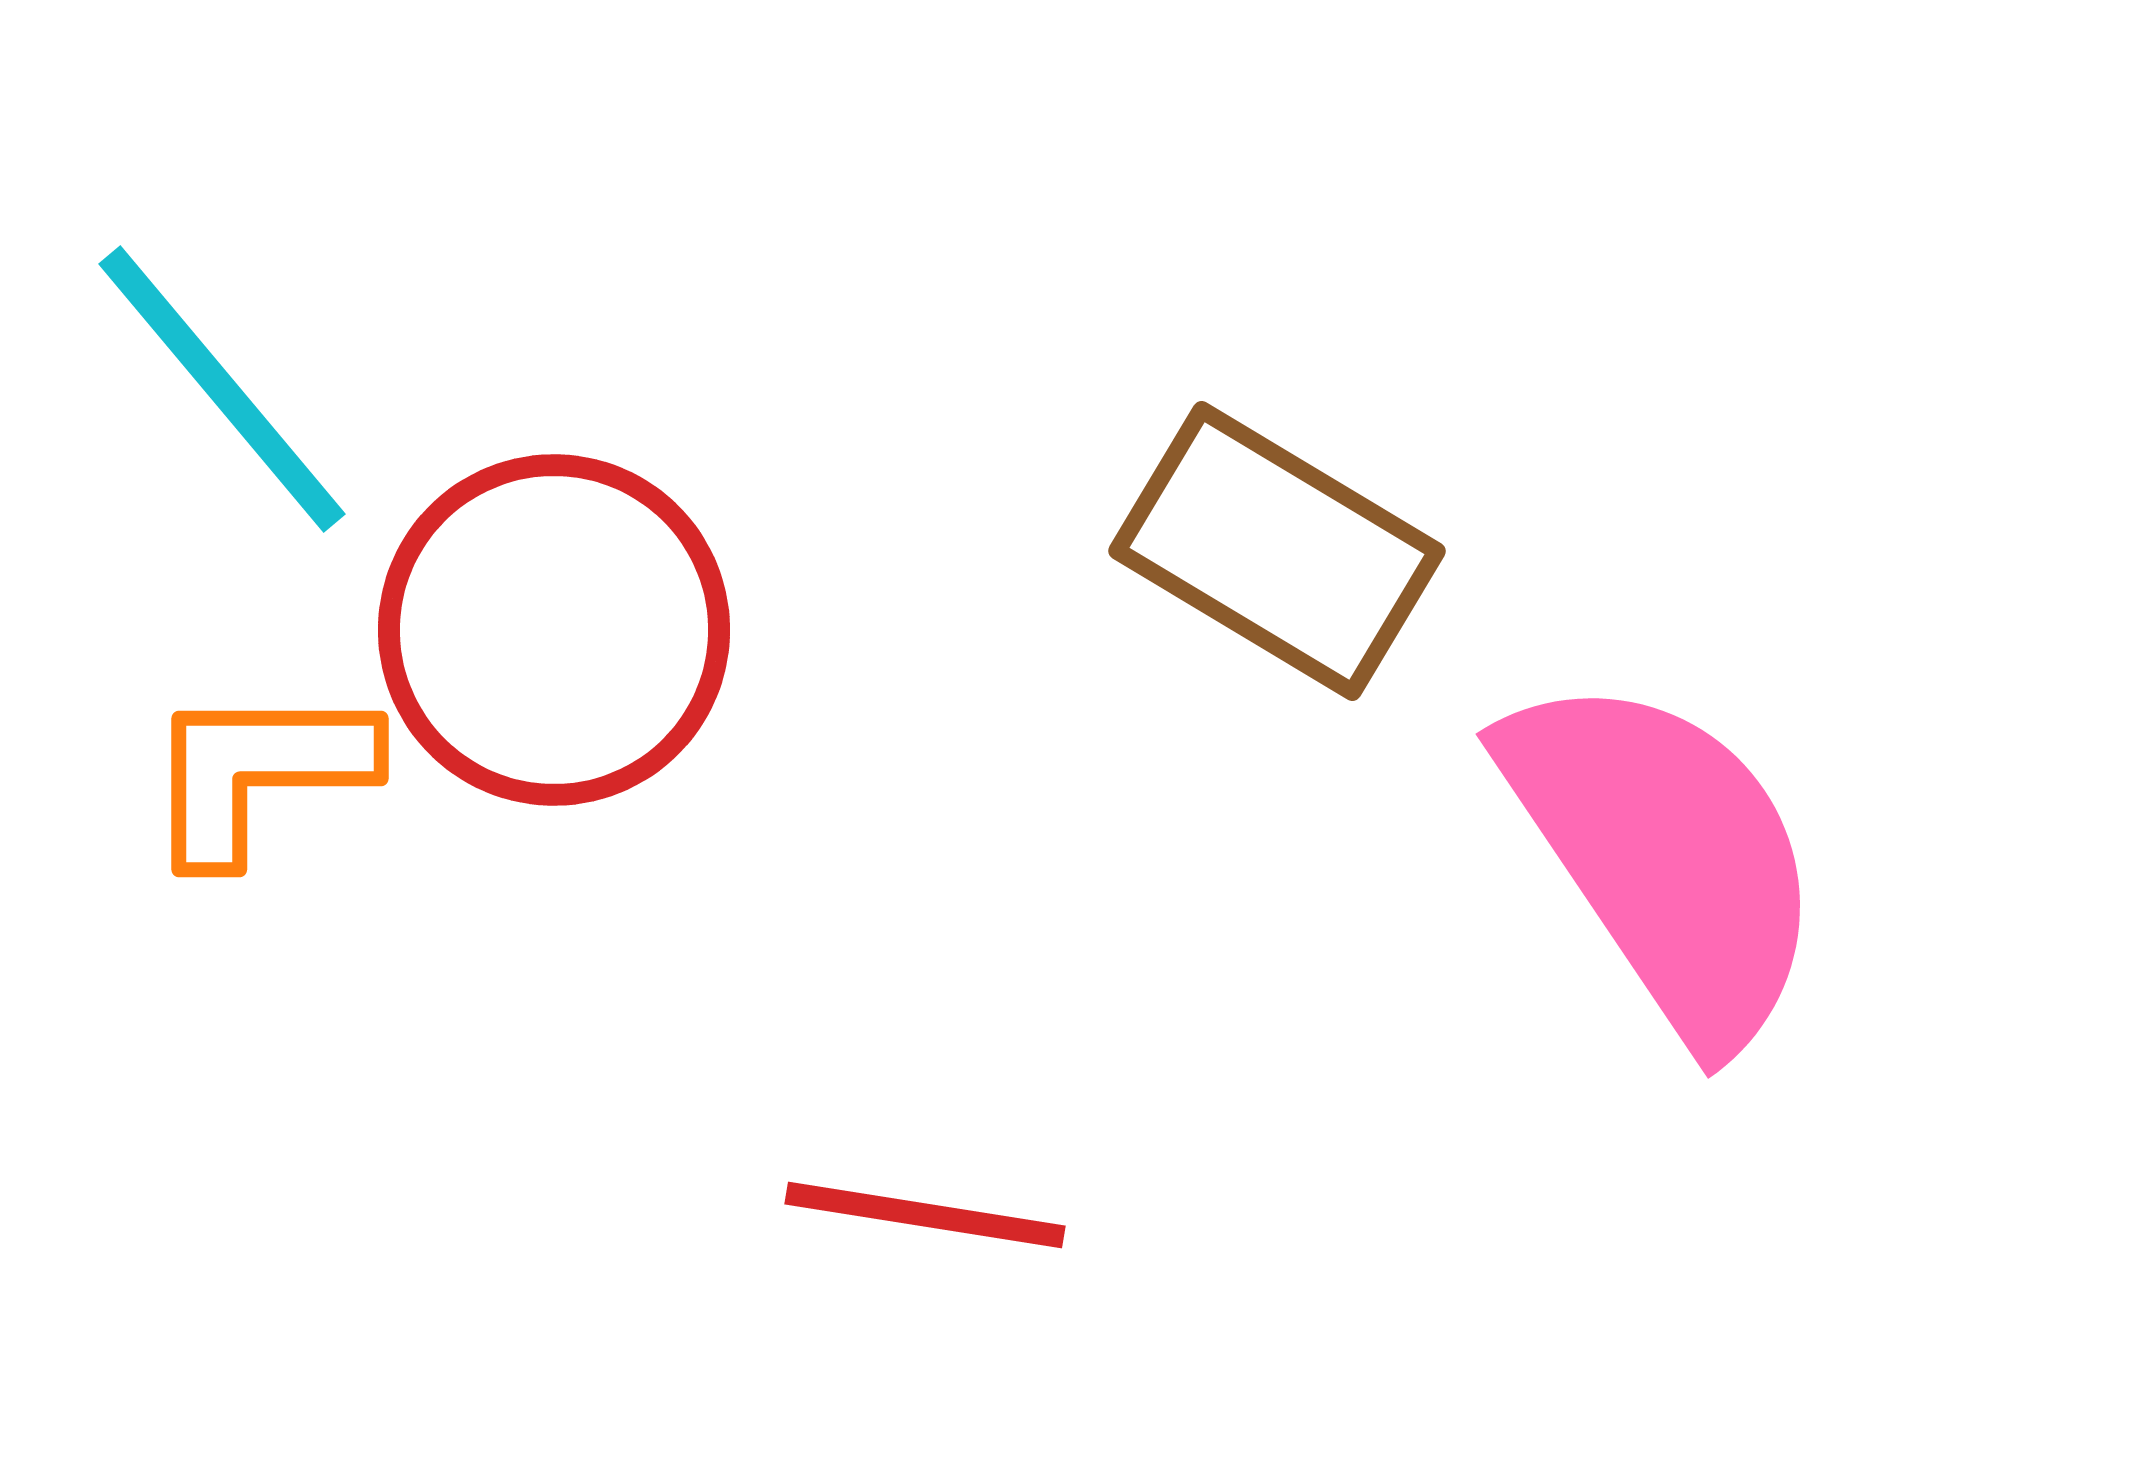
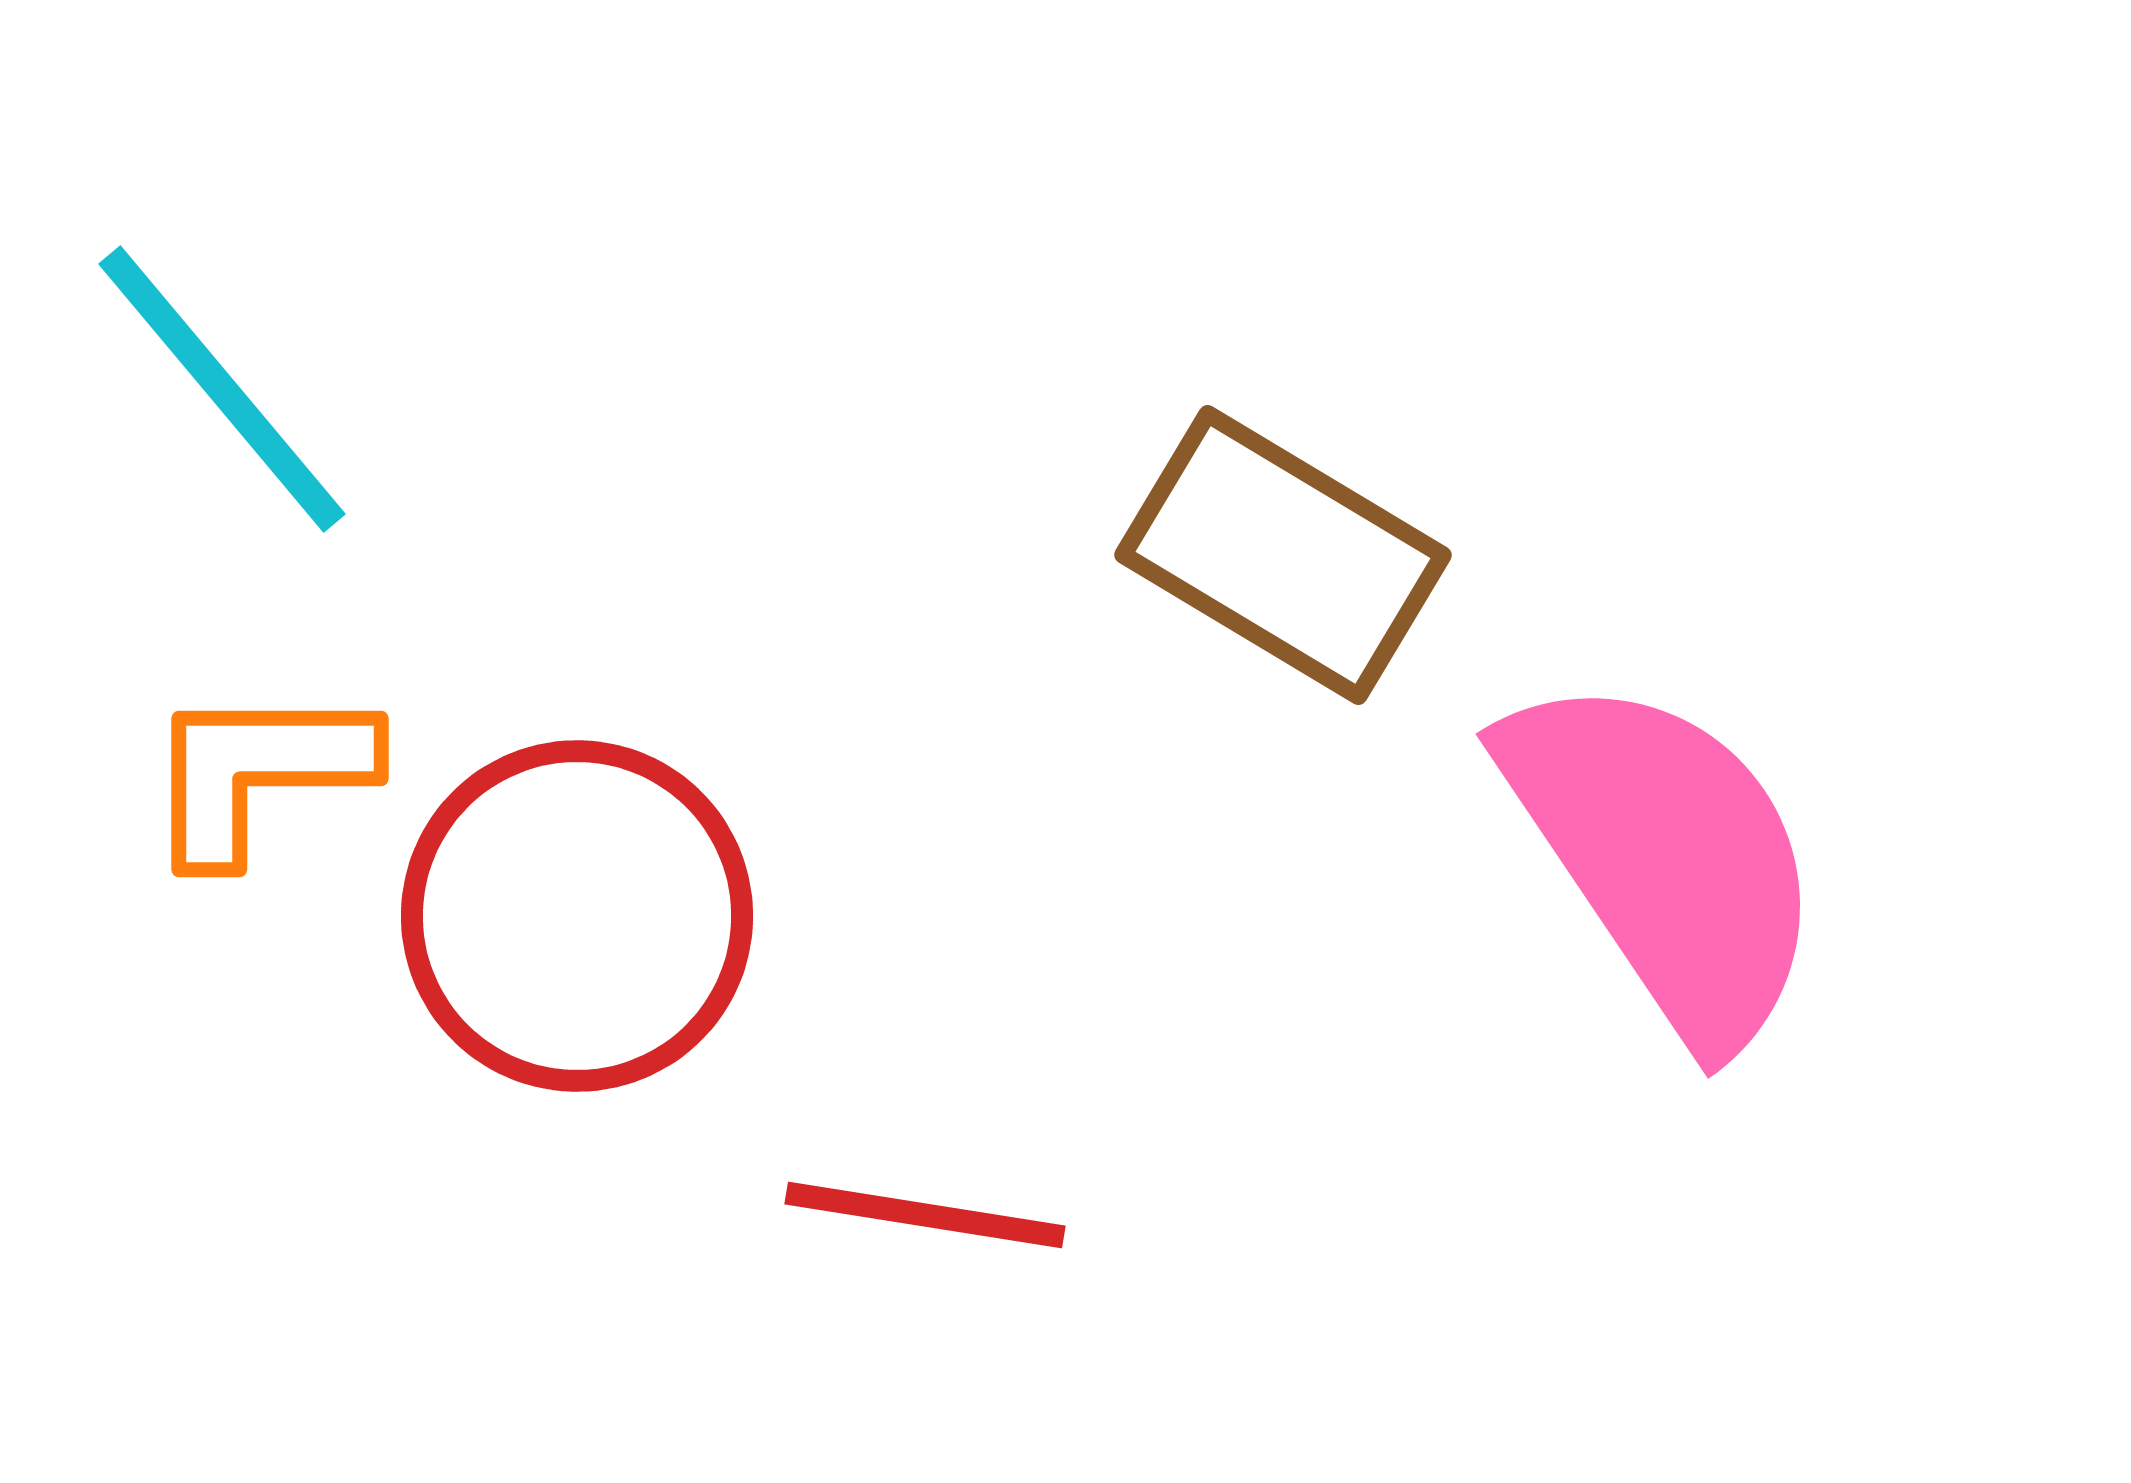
brown rectangle: moved 6 px right, 4 px down
red circle: moved 23 px right, 286 px down
